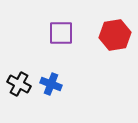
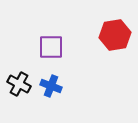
purple square: moved 10 px left, 14 px down
blue cross: moved 2 px down
